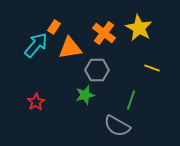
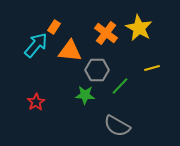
orange cross: moved 2 px right
orange triangle: moved 3 px down; rotated 15 degrees clockwise
yellow line: rotated 35 degrees counterclockwise
green star: rotated 18 degrees clockwise
green line: moved 11 px left, 14 px up; rotated 24 degrees clockwise
